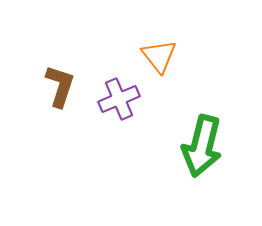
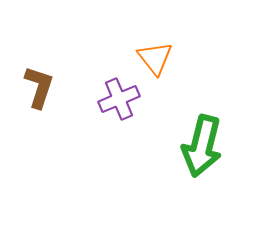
orange triangle: moved 4 px left, 2 px down
brown L-shape: moved 21 px left, 1 px down
